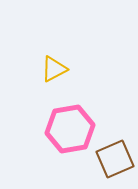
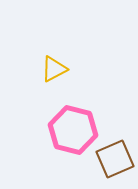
pink hexagon: moved 3 px right, 1 px down; rotated 24 degrees clockwise
